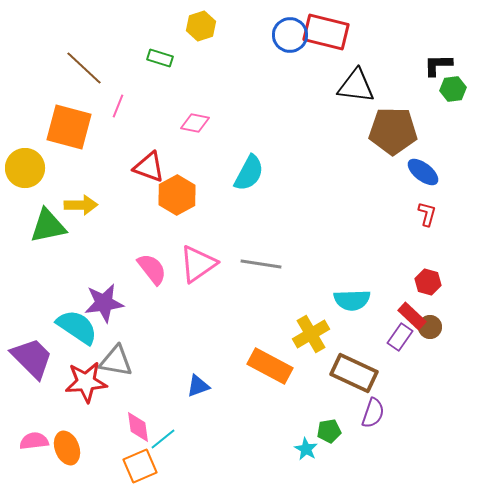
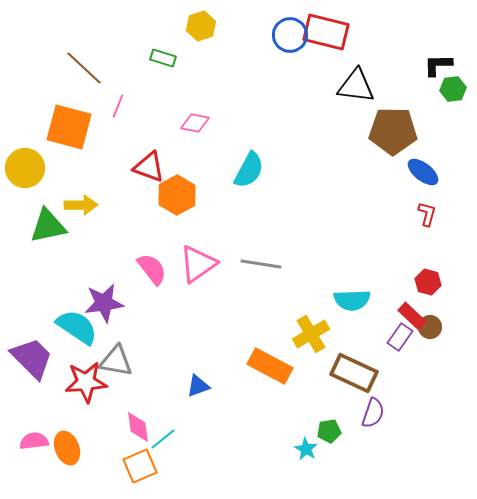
green rectangle at (160, 58): moved 3 px right
cyan semicircle at (249, 173): moved 3 px up
